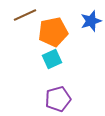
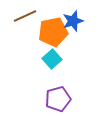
brown line: moved 1 px down
blue star: moved 18 px left
cyan square: rotated 18 degrees counterclockwise
